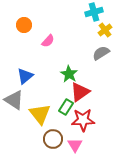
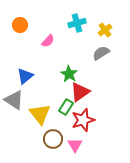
cyan cross: moved 17 px left, 11 px down
orange circle: moved 4 px left
red star: rotated 15 degrees counterclockwise
